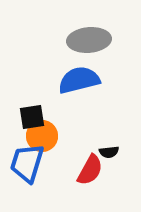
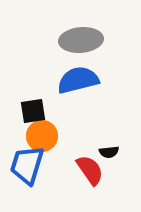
gray ellipse: moved 8 px left
blue semicircle: moved 1 px left
black square: moved 1 px right, 6 px up
blue trapezoid: moved 2 px down
red semicircle: rotated 64 degrees counterclockwise
